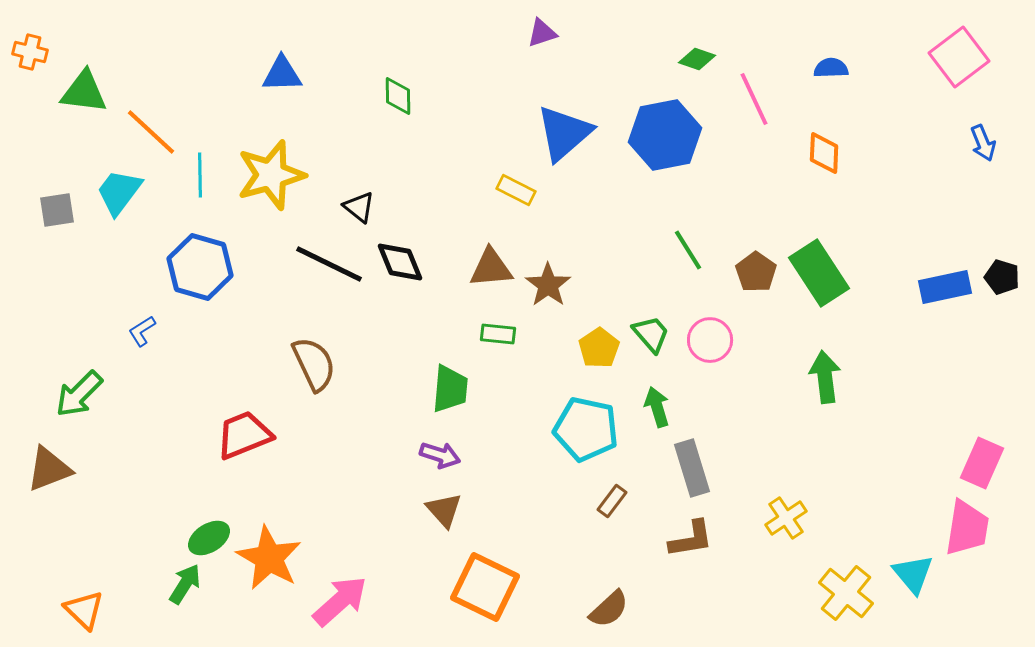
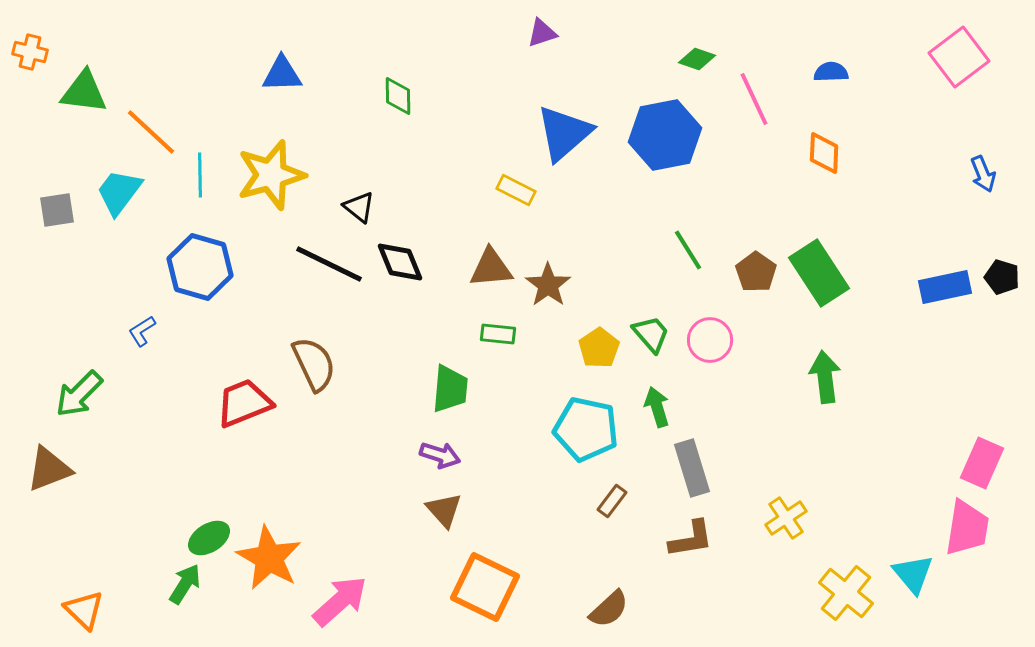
blue semicircle at (831, 68): moved 4 px down
blue arrow at (983, 143): moved 31 px down
red trapezoid at (244, 435): moved 32 px up
